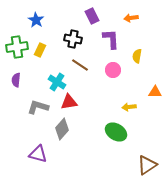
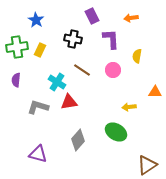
brown line: moved 2 px right, 5 px down
gray diamond: moved 16 px right, 11 px down
